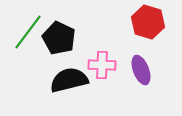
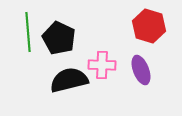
red hexagon: moved 1 px right, 4 px down
green line: rotated 42 degrees counterclockwise
